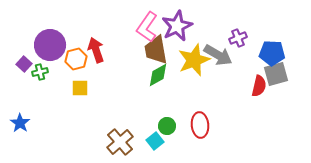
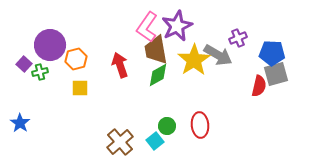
red arrow: moved 24 px right, 15 px down
yellow star: rotated 12 degrees counterclockwise
